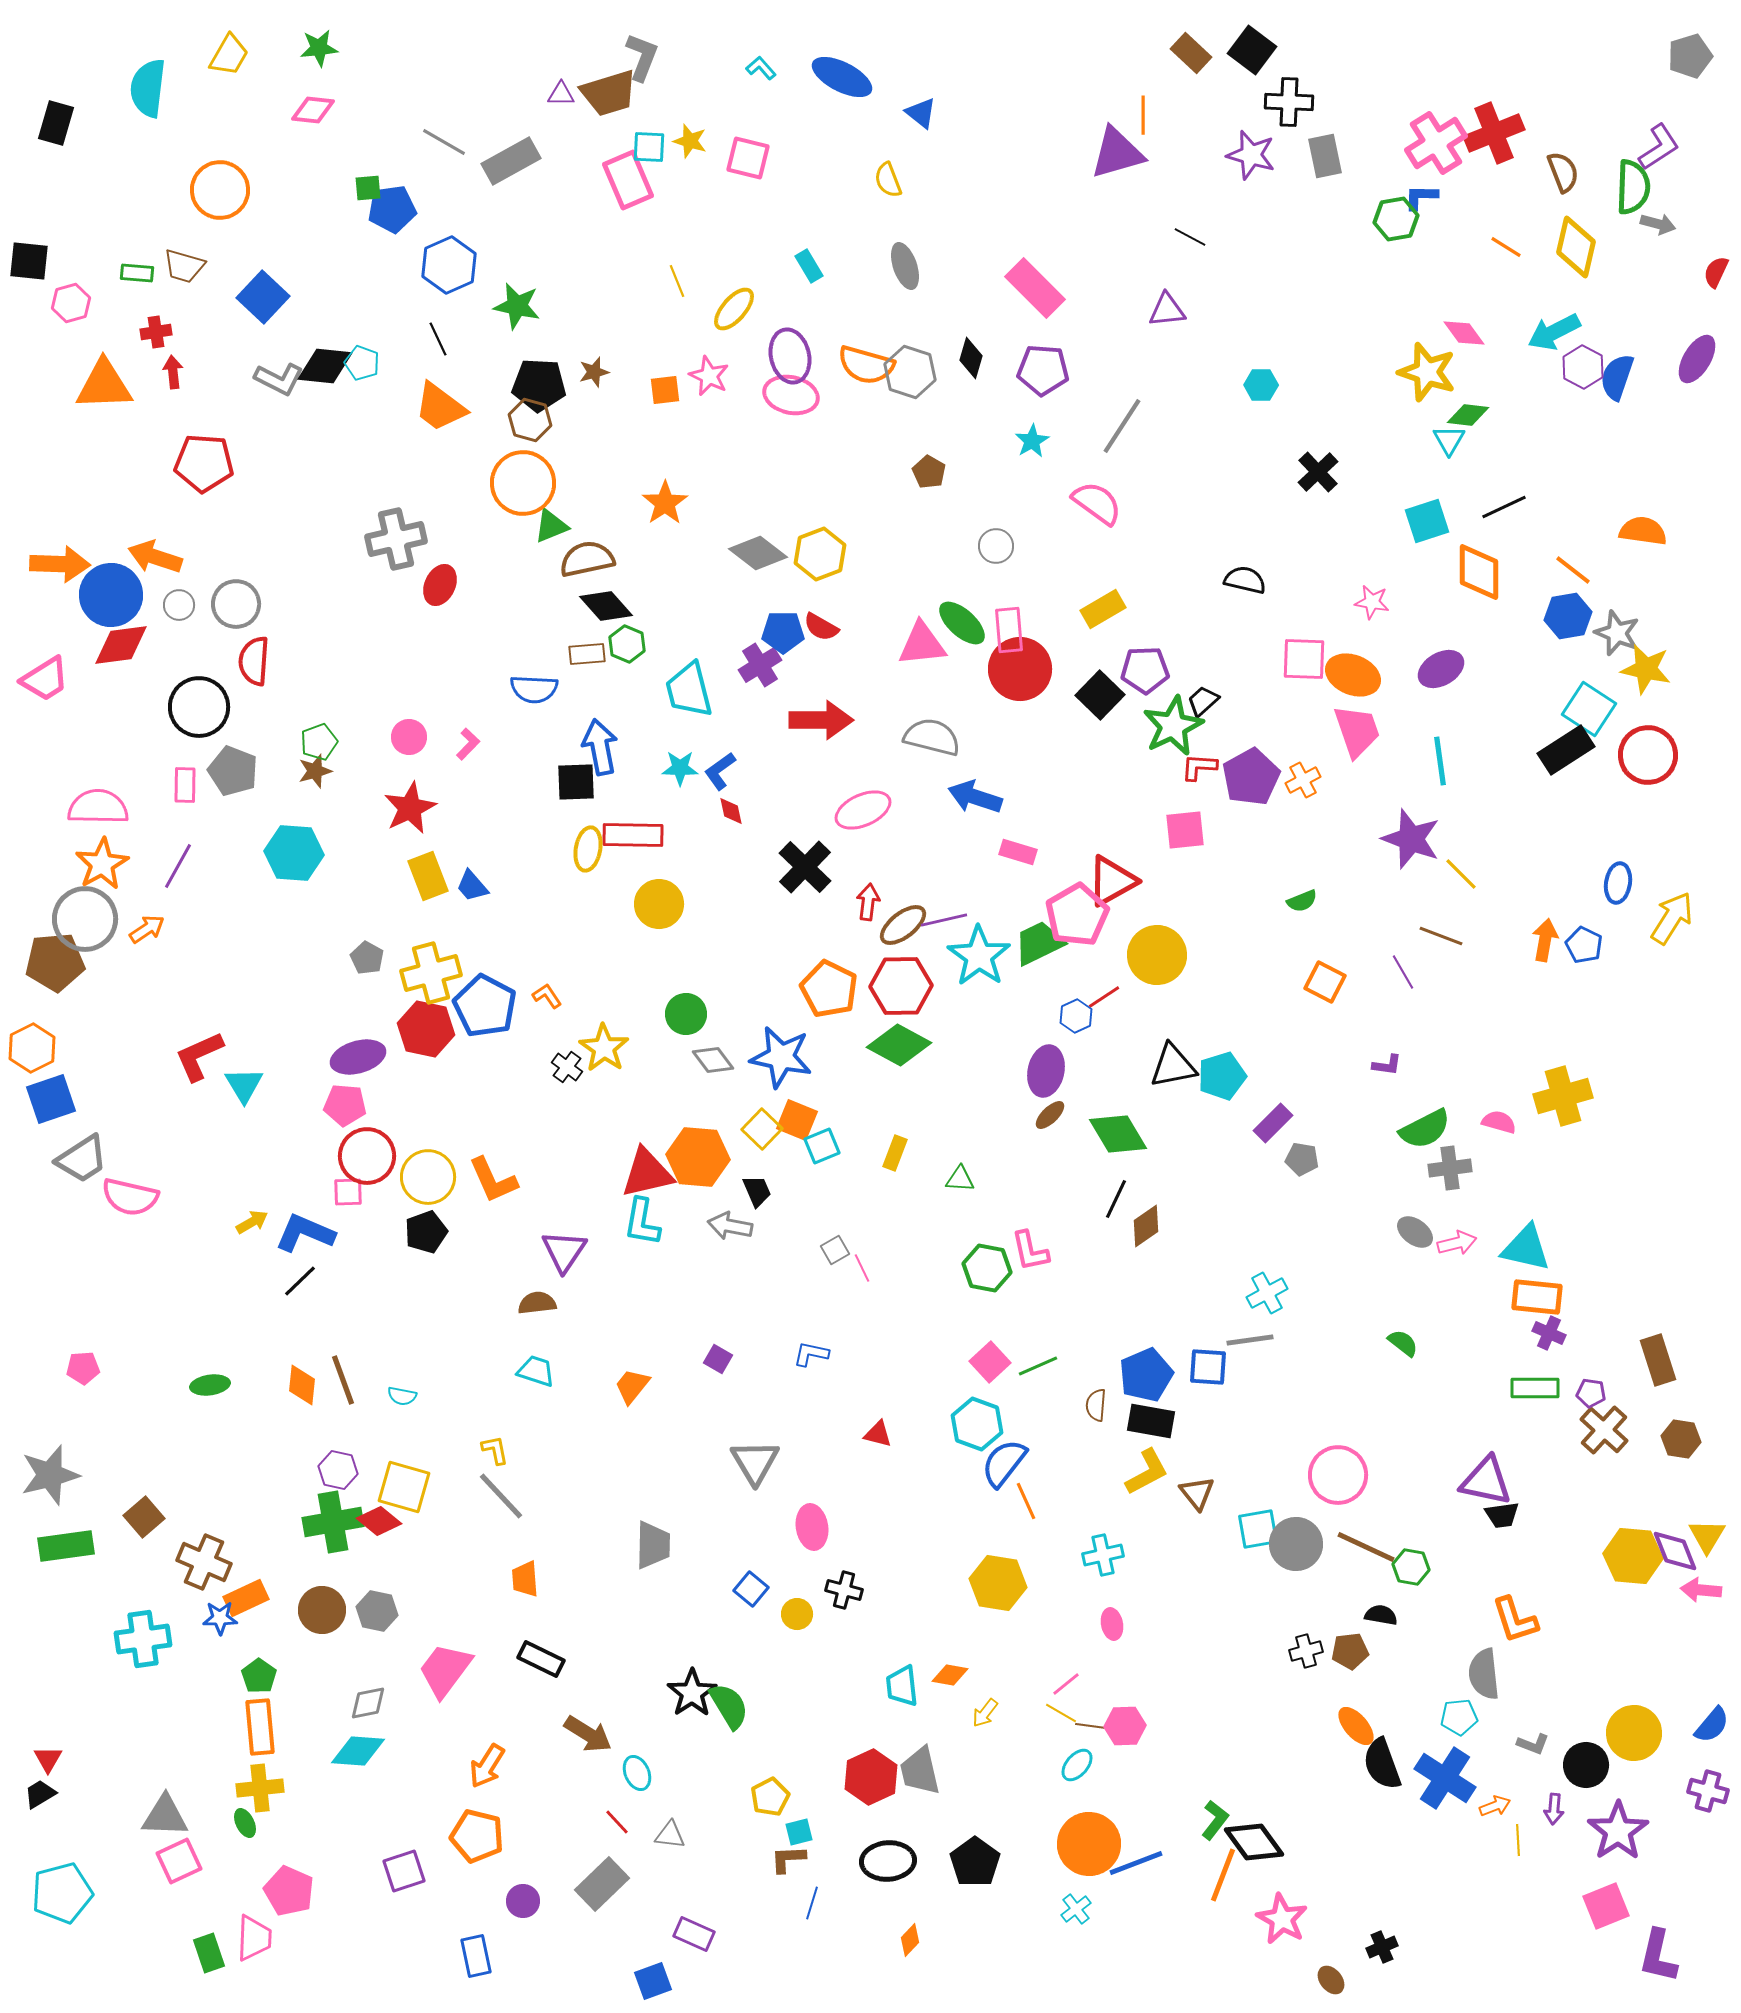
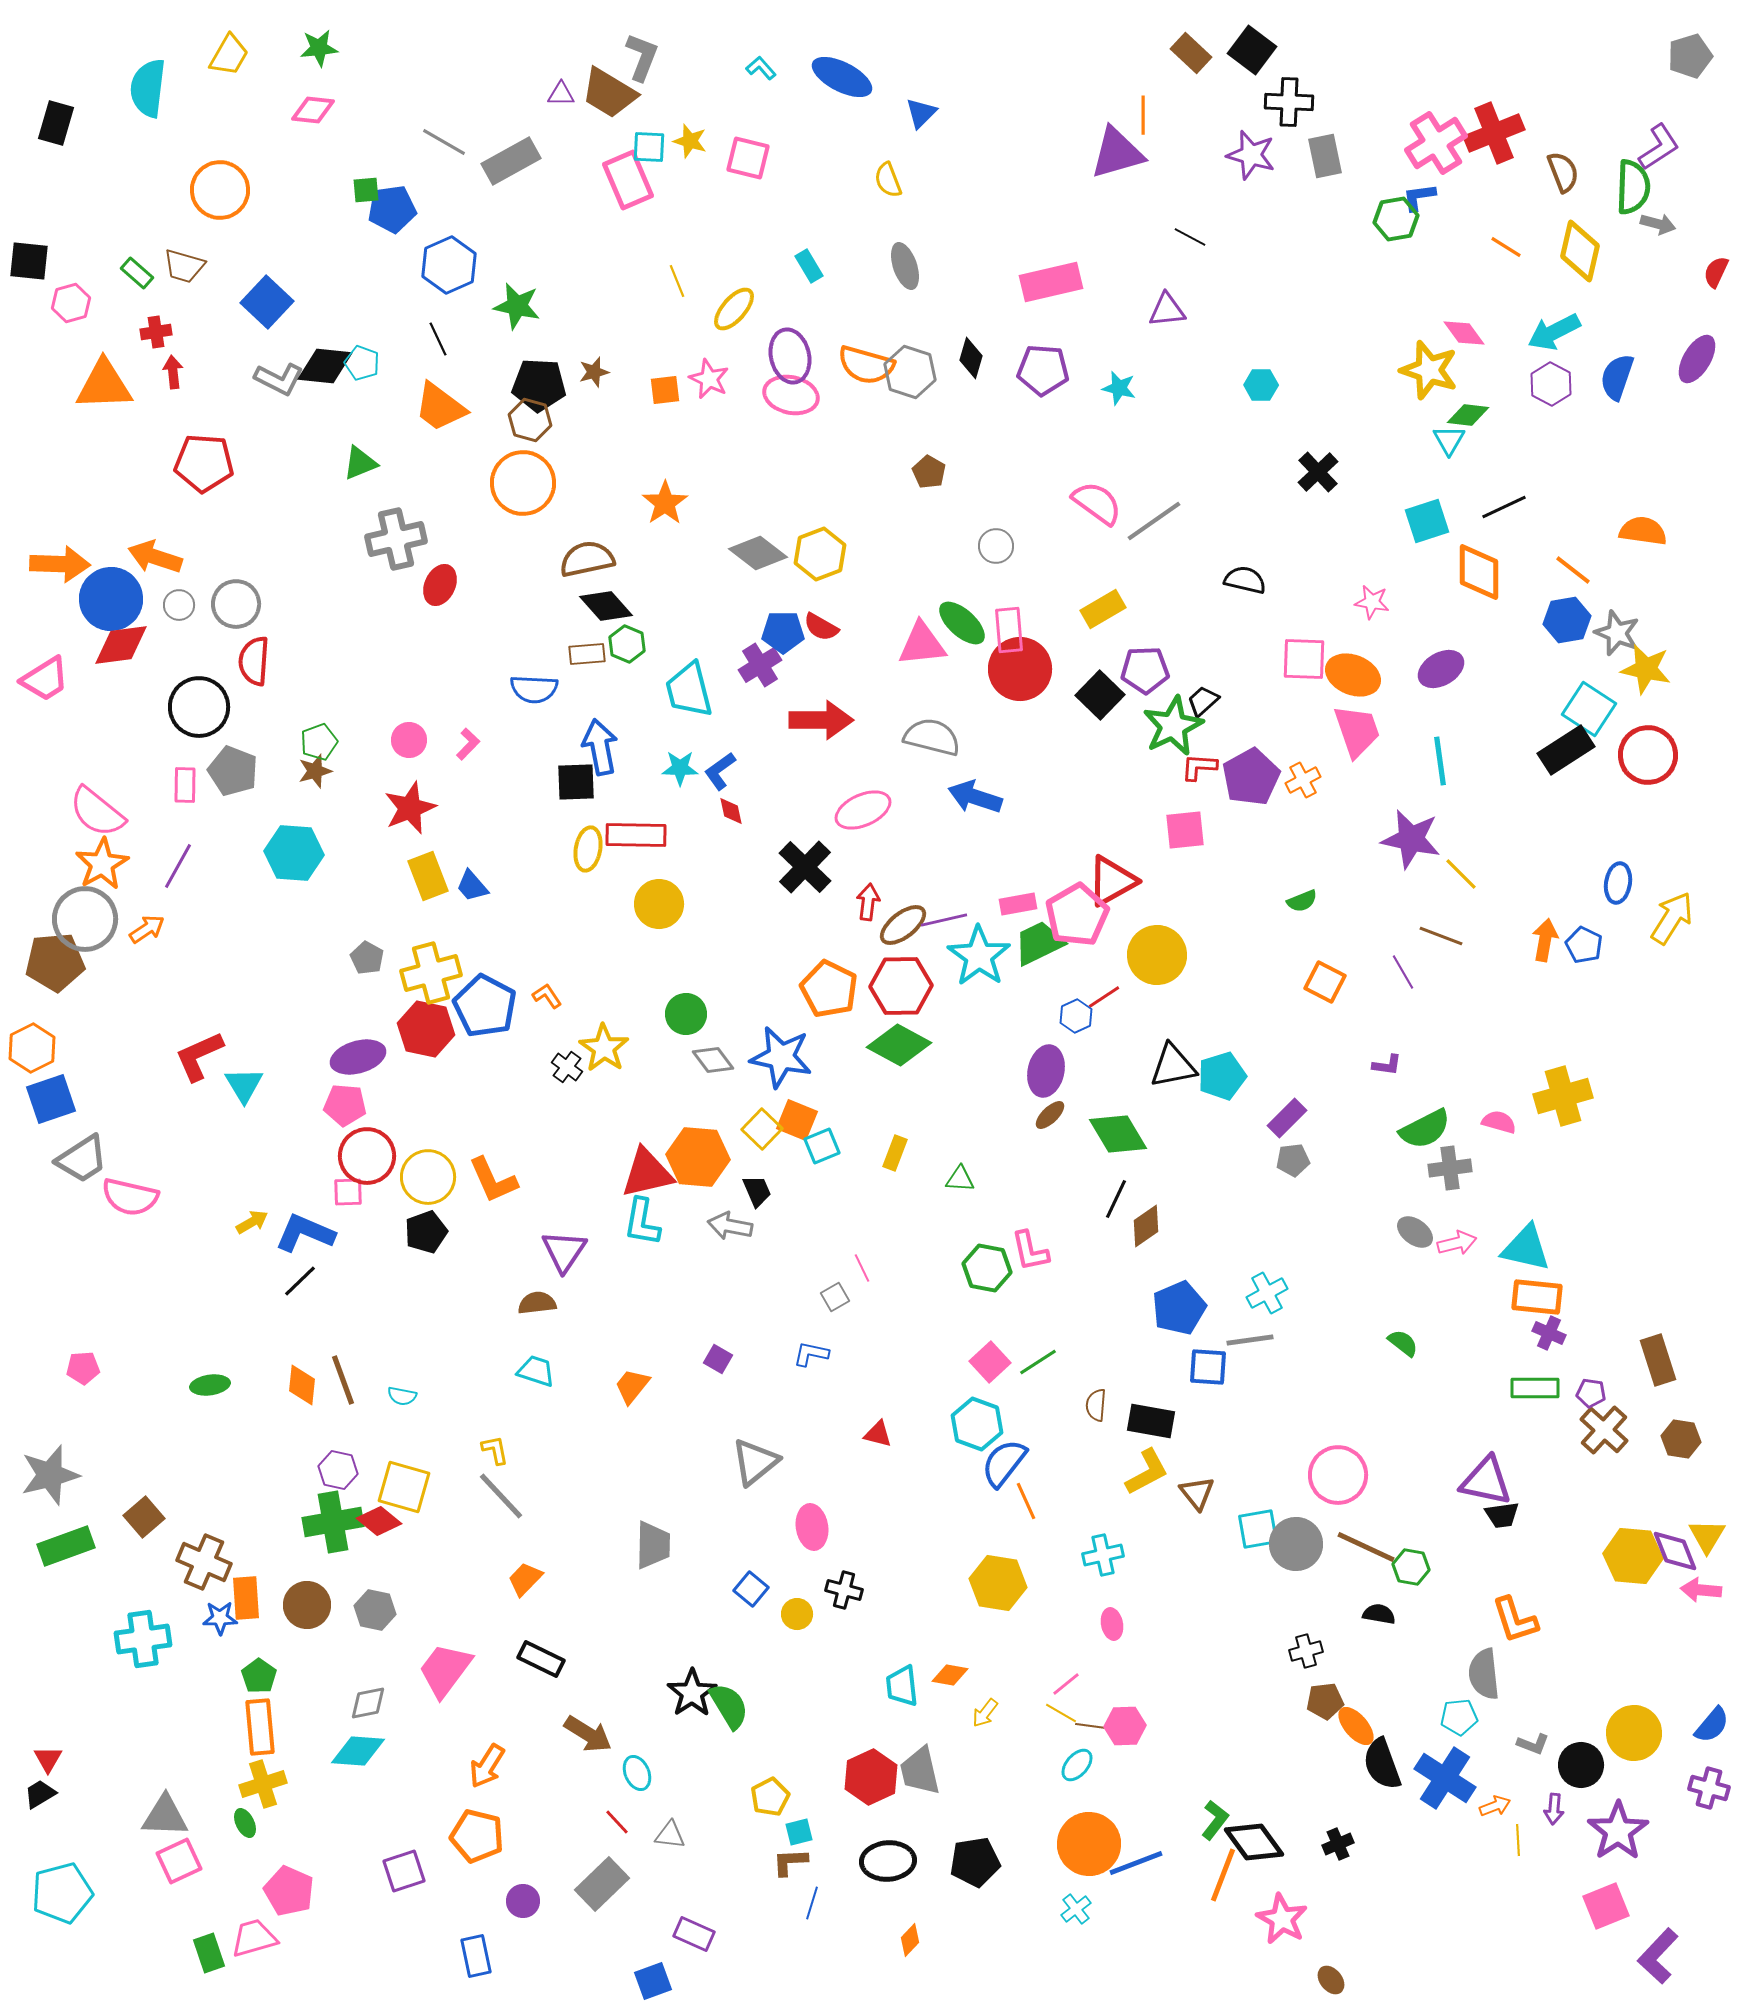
brown trapezoid at (609, 93): rotated 48 degrees clockwise
blue triangle at (921, 113): rotated 36 degrees clockwise
green square at (368, 188): moved 2 px left, 2 px down
blue L-shape at (1421, 197): moved 2 px left; rotated 9 degrees counterclockwise
yellow diamond at (1576, 247): moved 4 px right, 4 px down
green rectangle at (137, 273): rotated 36 degrees clockwise
pink rectangle at (1035, 288): moved 16 px right, 6 px up; rotated 58 degrees counterclockwise
blue square at (263, 297): moved 4 px right, 5 px down
purple hexagon at (1583, 367): moved 32 px left, 17 px down
yellow star at (1427, 372): moved 2 px right, 2 px up
pink star at (709, 376): moved 3 px down
gray line at (1122, 426): moved 32 px right, 95 px down; rotated 22 degrees clockwise
cyan star at (1032, 441): moved 87 px right, 53 px up; rotated 28 degrees counterclockwise
green triangle at (551, 526): moved 191 px left, 63 px up
blue circle at (111, 595): moved 4 px down
blue hexagon at (1568, 616): moved 1 px left, 4 px down
pink circle at (409, 737): moved 3 px down
pink semicircle at (98, 807): moved 1 px left, 5 px down; rotated 142 degrees counterclockwise
red star at (410, 808): rotated 4 degrees clockwise
red rectangle at (633, 835): moved 3 px right
purple star at (1411, 839): rotated 8 degrees counterclockwise
pink rectangle at (1018, 852): moved 52 px down; rotated 27 degrees counterclockwise
purple rectangle at (1273, 1123): moved 14 px right, 5 px up
gray pentagon at (1302, 1159): moved 9 px left, 1 px down; rotated 16 degrees counterclockwise
gray square at (835, 1250): moved 47 px down
green line at (1038, 1366): moved 4 px up; rotated 9 degrees counterclockwise
blue pentagon at (1146, 1375): moved 33 px right, 67 px up
gray triangle at (755, 1462): rotated 22 degrees clockwise
green rectangle at (66, 1546): rotated 12 degrees counterclockwise
orange trapezoid at (525, 1579): rotated 48 degrees clockwise
orange rectangle at (246, 1598): rotated 69 degrees counterclockwise
brown circle at (322, 1610): moved 15 px left, 5 px up
gray hexagon at (377, 1611): moved 2 px left, 1 px up
black semicircle at (1381, 1615): moved 2 px left, 1 px up
brown pentagon at (1350, 1651): moved 25 px left, 50 px down
black circle at (1586, 1765): moved 5 px left
yellow cross at (260, 1788): moved 3 px right, 4 px up; rotated 12 degrees counterclockwise
purple cross at (1708, 1791): moved 1 px right, 3 px up
brown L-shape at (788, 1859): moved 2 px right, 3 px down
black pentagon at (975, 1862): rotated 27 degrees clockwise
pink trapezoid at (254, 1938): rotated 108 degrees counterclockwise
black cross at (1382, 1947): moved 44 px left, 103 px up
purple L-shape at (1658, 1956): rotated 30 degrees clockwise
